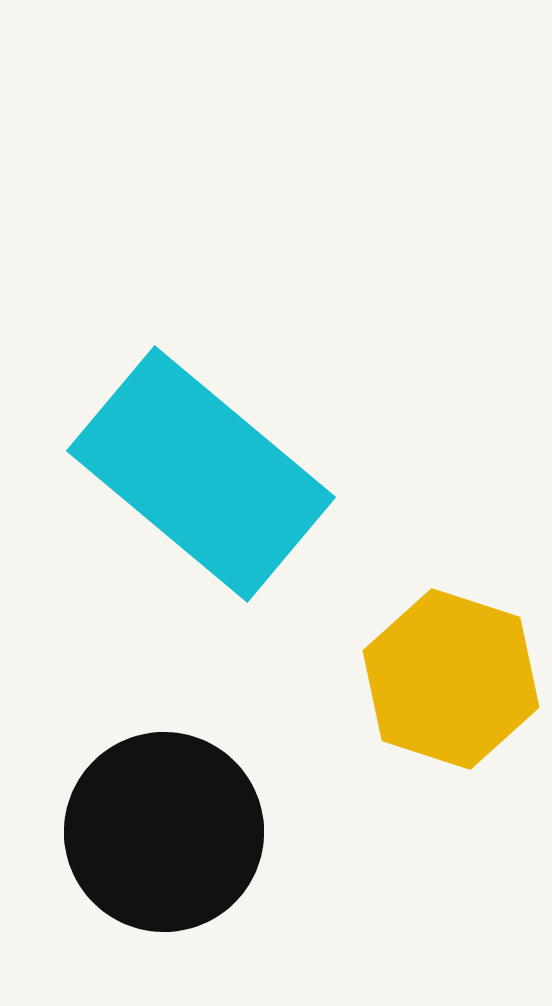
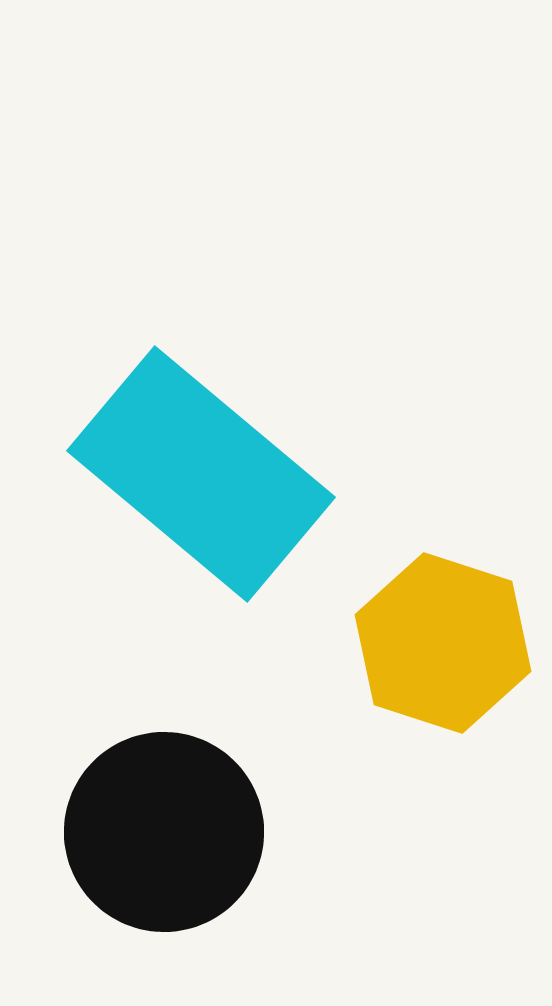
yellow hexagon: moved 8 px left, 36 px up
